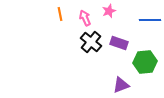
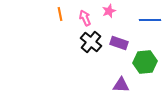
purple triangle: rotated 24 degrees clockwise
